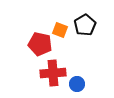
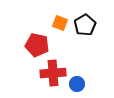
orange square: moved 7 px up
red pentagon: moved 3 px left, 1 px down
